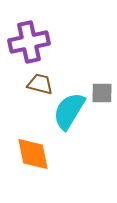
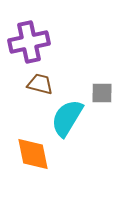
cyan semicircle: moved 2 px left, 7 px down
